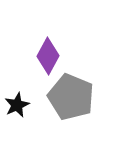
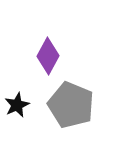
gray pentagon: moved 8 px down
